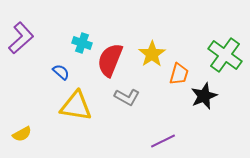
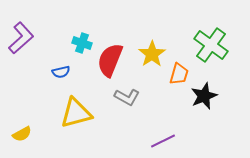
green cross: moved 14 px left, 10 px up
blue semicircle: rotated 126 degrees clockwise
yellow triangle: moved 7 px down; rotated 24 degrees counterclockwise
